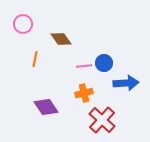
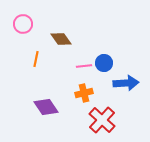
orange line: moved 1 px right
